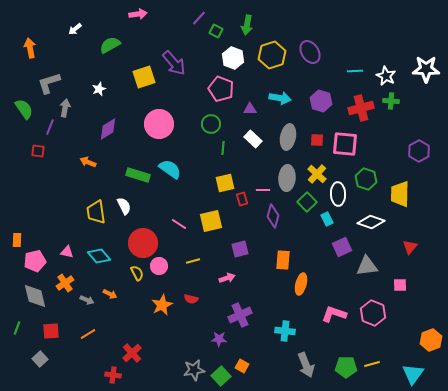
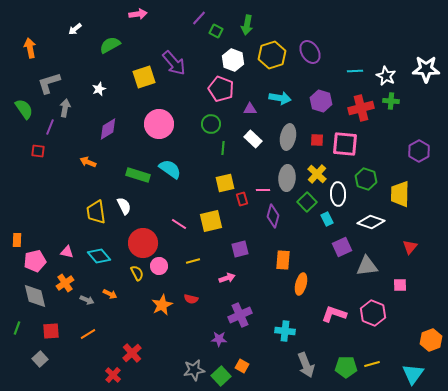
white hexagon at (233, 58): moved 2 px down
red cross at (113, 375): rotated 35 degrees clockwise
